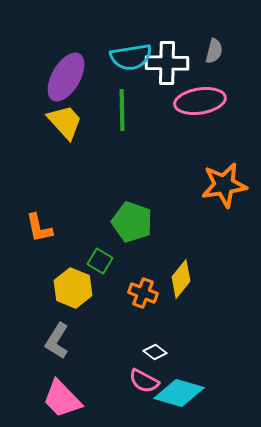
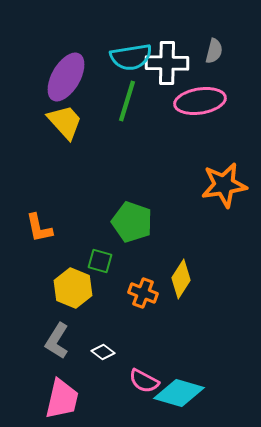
green line: moved 5 px right, 9 px up; rotated 18 degrees clockwise
green square: rotated 15 degrees counterclockwise
yellow diamond: rotated 6 degrees counterclockwise
white diamond: moved 52 px left
pink trapezoid: rotated 123 degrees counterclockwise
